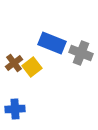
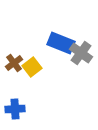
blue rectangle: moved 9 px right
gray cross: rotated 15 degrees clockwise
